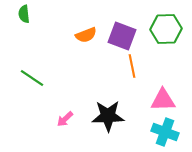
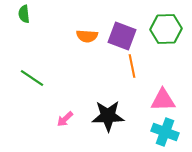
orange semicircle: moved 1 px right, 1 px down; rotated 25 degrees clockwise
